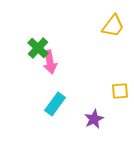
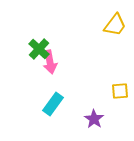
yellow trapezoid: moved 2 px right, 1 px up
green cross: moved 1 px right, 1 px down
cyan rectangle: moved 2 px left
purple star: rotated 12 degrees counterclockwise
